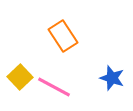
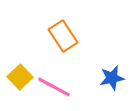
blue star: rotated 30 degrees counterclockwise
